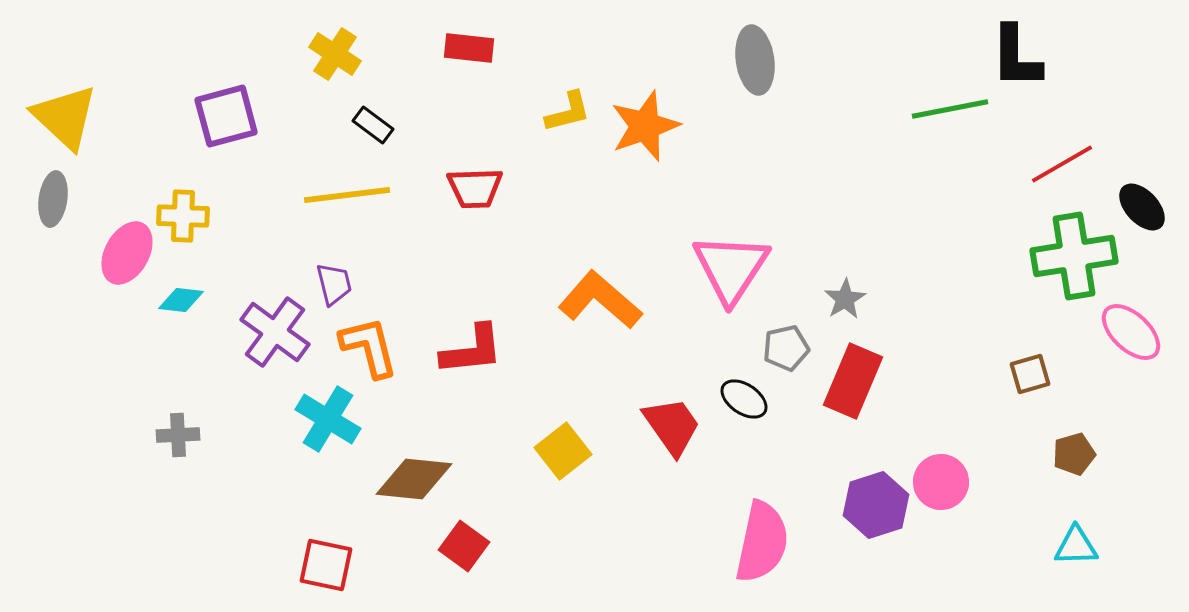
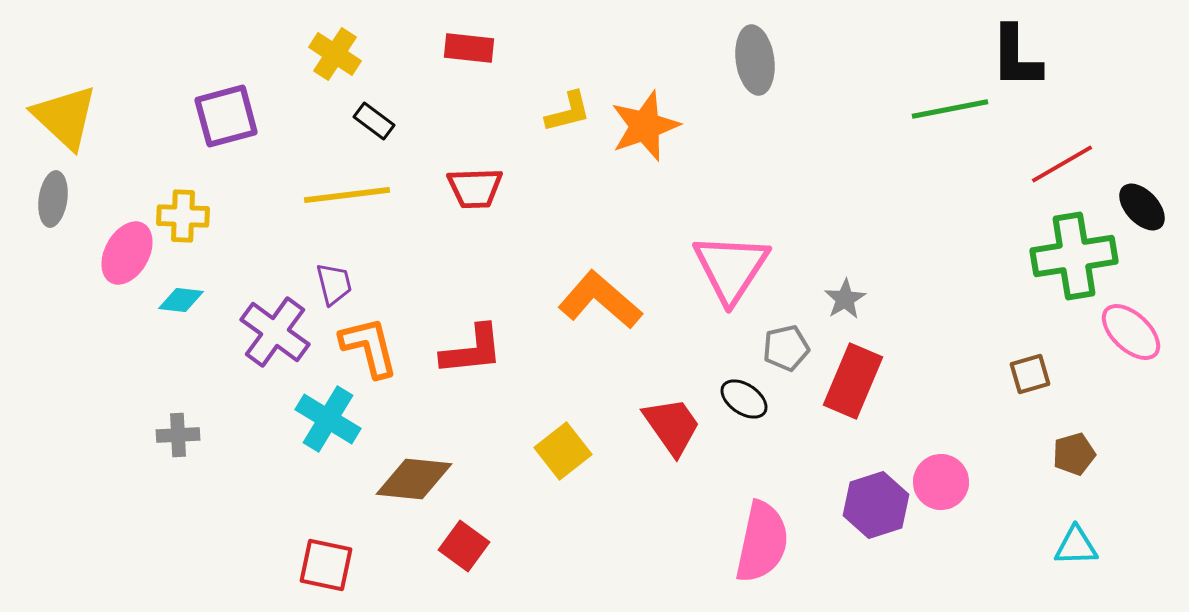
black rectangle at (373, 125): moved 1 px right, 4 px up
